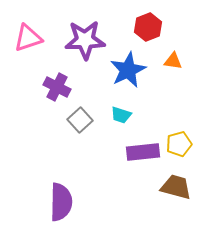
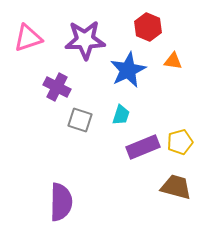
red hexagon: rotated 16 degrees counterclockwise
cyan trapezoid: rotated 90 degrees counterclockwise
gray square: rotated 30 degrees counterclockwise
yellow pentagon: moved 1 px right, 2 px up
purple rectangle: moved 5 px up; rotated 16 degrees counterclockwise
